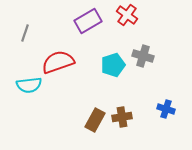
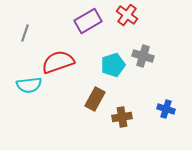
brown rectangle: moved 21 px up
